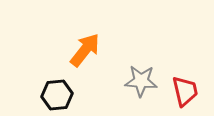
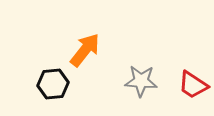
red trapezoid: moved 8 px right, 6 px up; rotated 136 degrees clockwise
black hexagon: moved 4 px left, 11 px up
